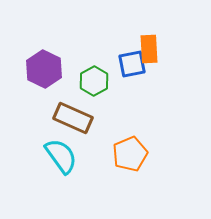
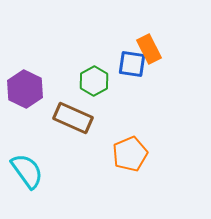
orange rectangle: rotated 24 degrees counterclockwise
blue square: rotated 20 degrees clockwise
purple hexagon: moved 19 px left, 20 px down
cyan semicircle: moved 34 px left, 15 px down
